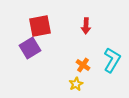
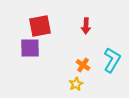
purple square: rotated 30 degrees clockwise
